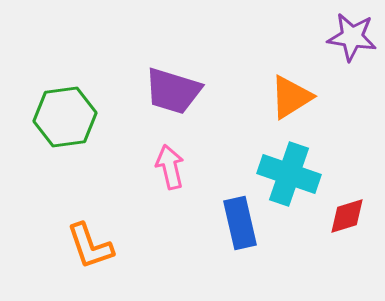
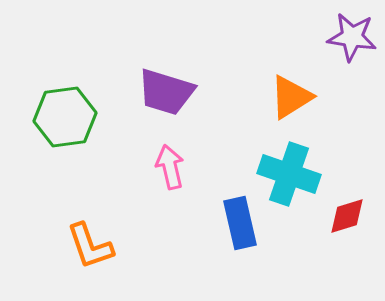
purple trapezoid: moved 7 px left, 1 px down
